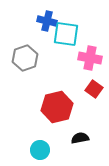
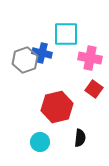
blue cross: moved 5 px left, 32 px down
cyan square: rotated 8 degrees counterclockwise
gray hexagon: moved 2 px down
black semicircle: rotated 108 degrees clockwise
cyan circle: moved 8 px up
